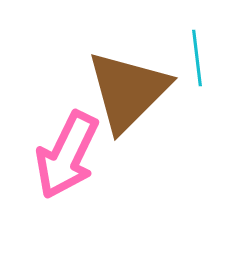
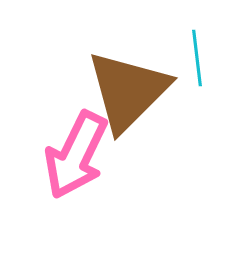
pink arrow: moved 9 px right
